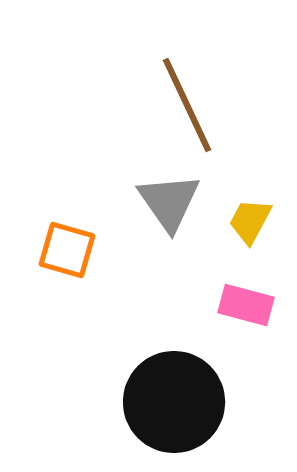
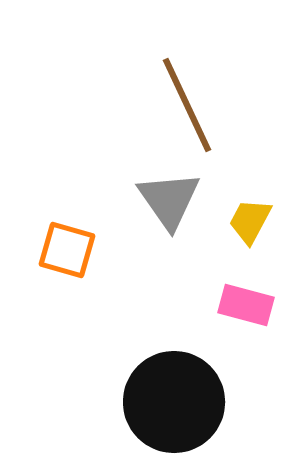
gray triangle: moved 2 px up
